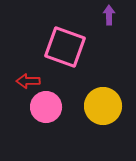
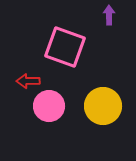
pink circle: moved 3 px right, 1 px up
